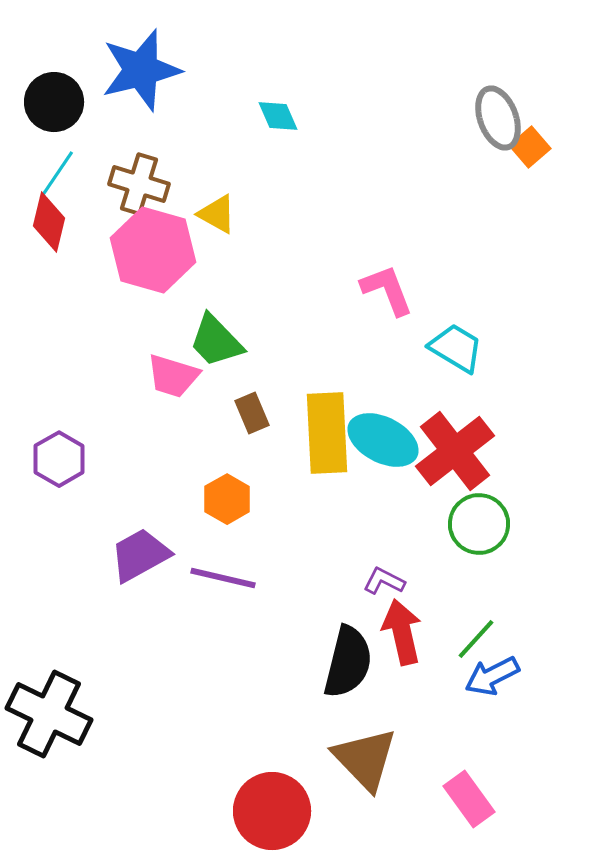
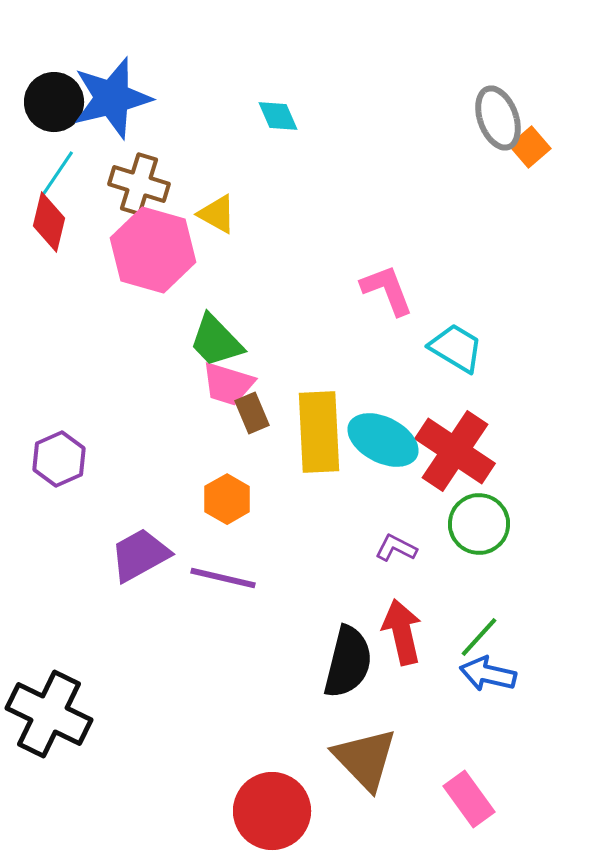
blue star: moved 29 px left, 28 px down
pink trapezoid: moved 55 px right, 8 px down
yellow rectangle: moved 8 px left, 1 px up
red cross: rotated 18 degrees counterclockwise
purple hexagon: rotated 6 degrees clockwise
purple L-shape: moved 12 px right, 33 px up
green line: moved 3 px right, 2 px up
blue arrow: moved 4 px left, 2 px up; rotated 40 degrees clockwise
